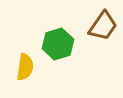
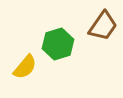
yellow semicircle: rotated 32 degrees clockwise
